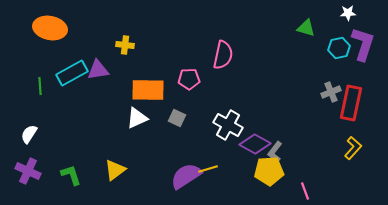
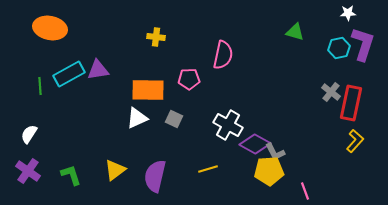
green triangle: moved 11 px left, 4 px down
yellow cross: moved 31 px right, 8 px up
cyan rectangle: moved 3 px left, 1 px down
gray cross: rotated 30 degrees counterclockwise
gray square: moved 3 px left, 1 px down
yellow L-shape: moved 2 px right, 7 px up
gray L-shape: rotated 65 degrees counterclockwise
purple cross: rotated 10 degrees clockwise
purple semicircle: moved 31 px left; rotated 44 degrees counterclockwise
